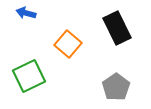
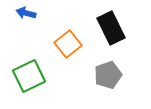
black rectangle: moved 6 px left
orange square: rotated 12 degrees clockwise
gray pentagon: moved 8 px left, 12 px up; rotated 16 degrees clockwise
